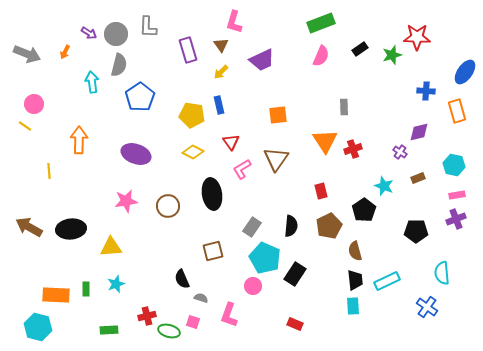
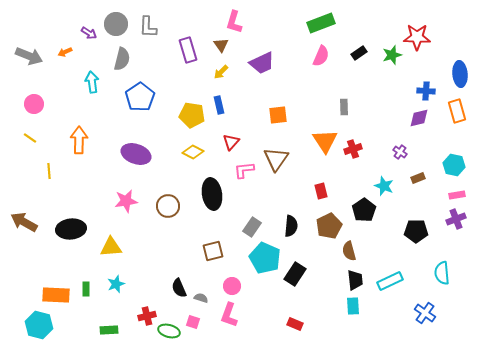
gray circle at (116, 34): moved 10 px up
black rectangle at (360, 49): moved 1 px left, 4 px down
orange arrow at (65, 52): rotated 40 degrees clockwise
gray arrow at (27, 54): moved 2 px right, 2 px down
purple trapezoid at (262, 60): moved 3 px down
gray semicircle at (119, 65): moved 3 px right, 6 px up
blue ellipse at (465, 72): moved 5 px left, 2 px down; rotated 40 degrees counterclockwise
yellow line at (25, 126): moved 5 px right, 12 px down
purple diamond at (419, 132): moved 14 px up
red triangle at (231, 142): rotated 18 degrees clockwise
pink L-shape at (242, 169): moved 2 px right, 1 px down; rotated 25 degrees clockwise
brown arrow at (29, 227): moved 5 px left, 5 px up
brown semicircle at (355, 251): moved 6 px left
black semicircle at (182, 279): moved 3 px left, 9 px down
cyan rectangle at (387, 281): moved 3 px right
pink circle at (253, 286): moved 21 px left
blue cross at (427, 307): moved 2 px left, 6 px down
cyan hexagon at (38, 327): moved 1 px right, 2 px up
